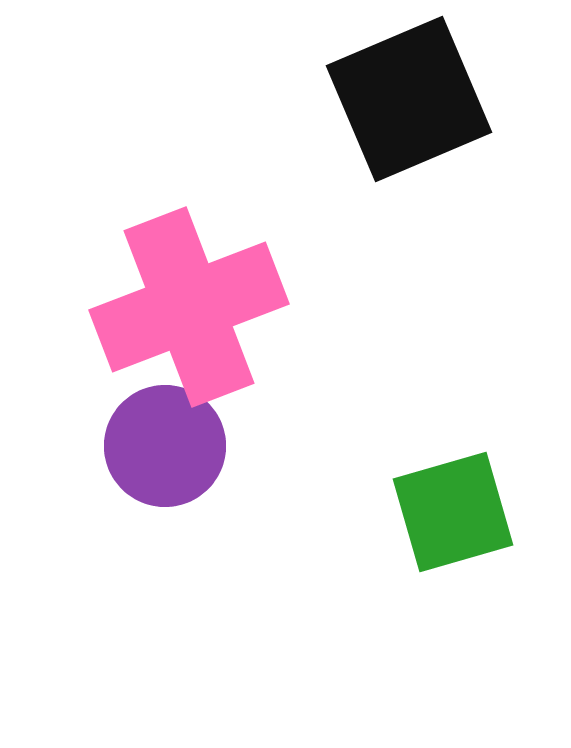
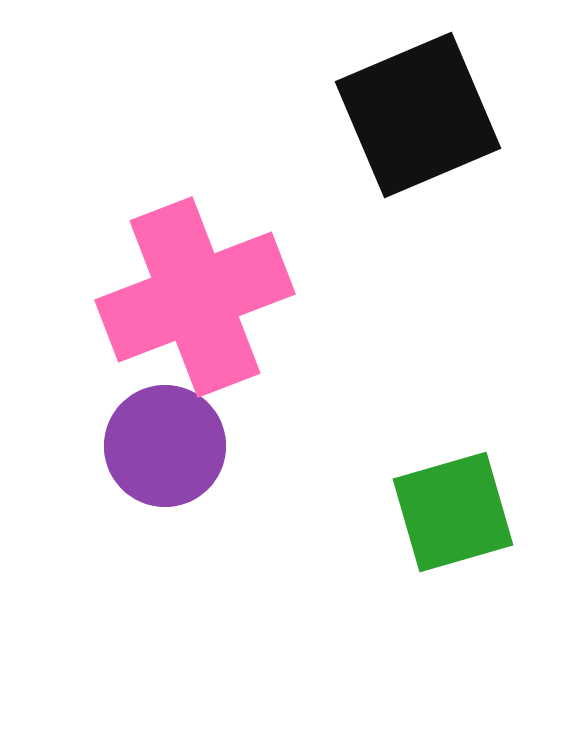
black square: moved 9 px right, 16 px down
pink cross: moved 6 px right, 10 px up
